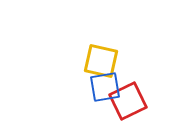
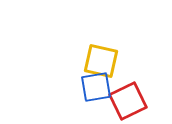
blue square: moved 9 px left
